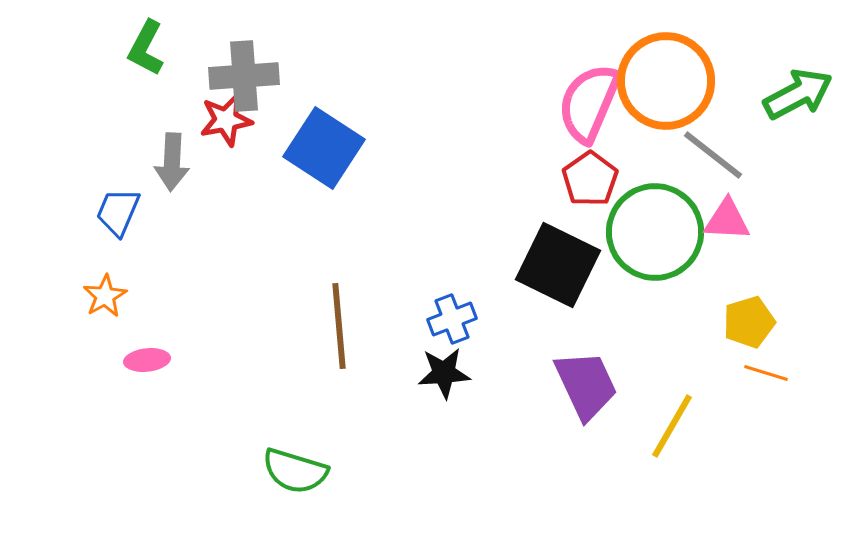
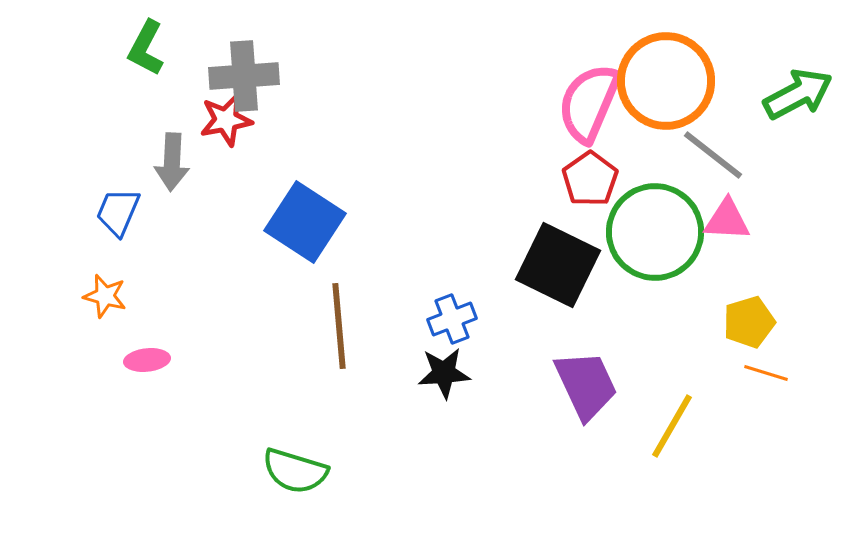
blue square: moved 19 px left, 74 px down
orange star: rotated 27 degrees counterclockwise
